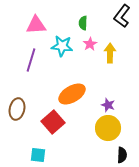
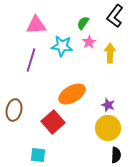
black L-shape: moved 7 px left
green semicircle: rotated 32 degrees clockwise
pink star: moved 1 px left, 2 px up
brown ellipse: moved 3 px left, 1 px down
black semicircle: moved 6 px left
